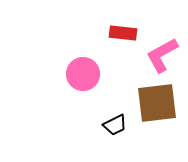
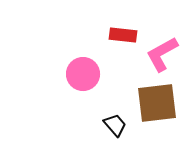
red rectangle: moved 2 px down
pink L-shape: moved 1 px up
black trapezoid: rotated 105 degrees counterclockwise
